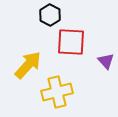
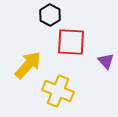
yellow cross: moved 1 px right, 1 px up; rotated 36 degrees clockwise
